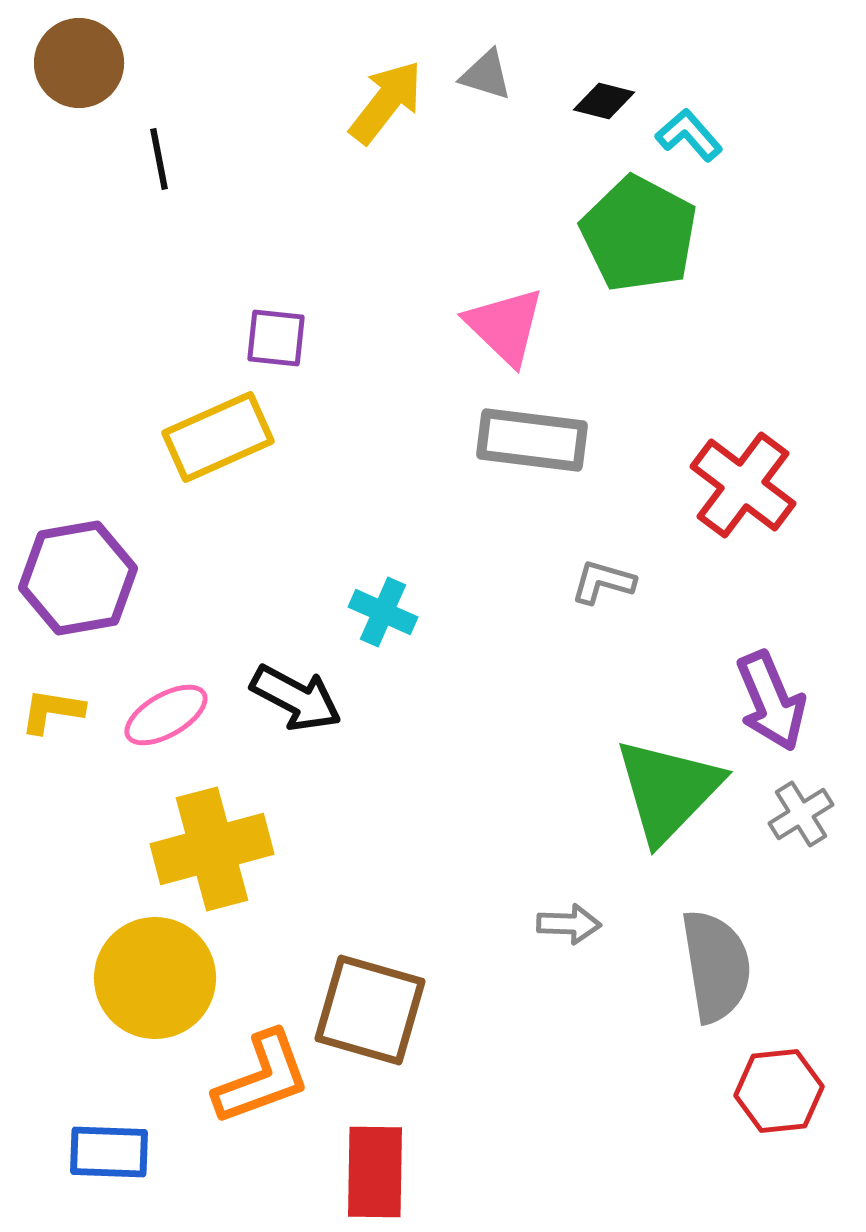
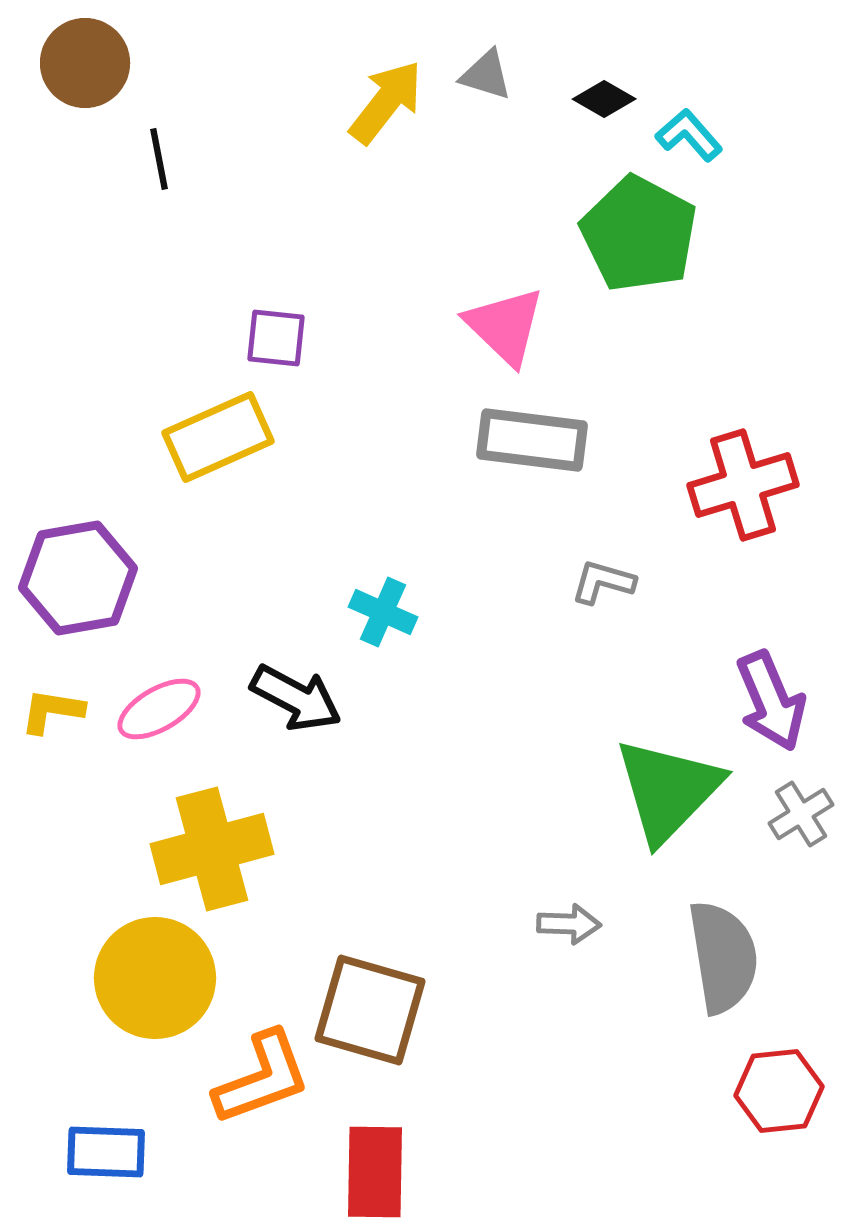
brown circle: moved 6 px right
black diamond: moved 2 px up; rotated 16 degrees clockwise
red cross: rotated 36 degrees clockwise
pink ellipse: moved 7 px left, 6 px up
gray semicircle: moved 7 px right, 9 px up
blue rectangle: moved 3 px left
